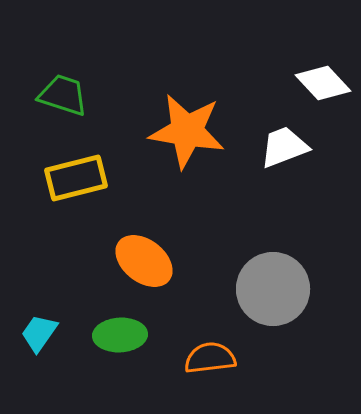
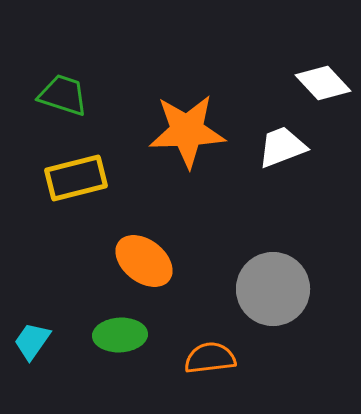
orange star: rotated 12 degrees counterclockwise
white trapezoid: moved 2 px left
cyan trapezoid: moved 7 px left, 8 px down
